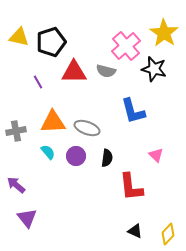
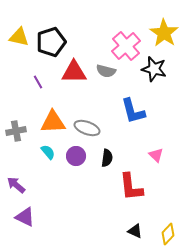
purple triangle: moved 2 px left, 1 px up; rotated 25 degrees counterclockwise
